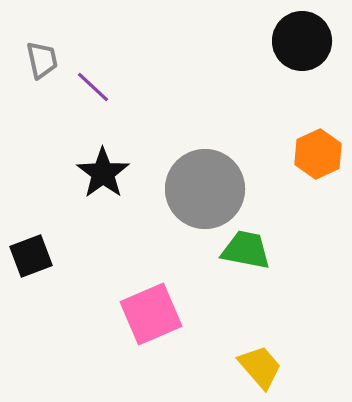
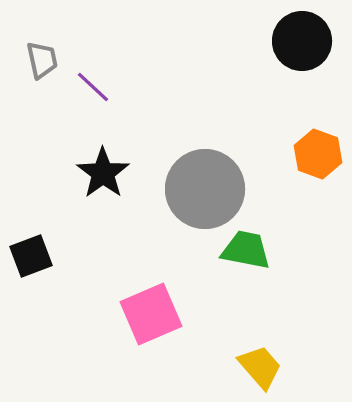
orange hexagon: rotated 15 degrees counterclockwise
